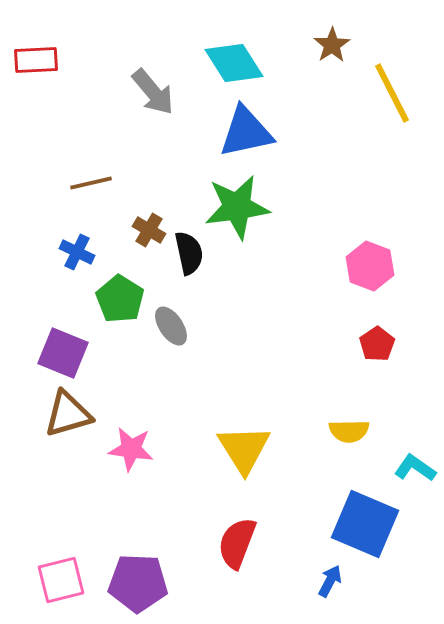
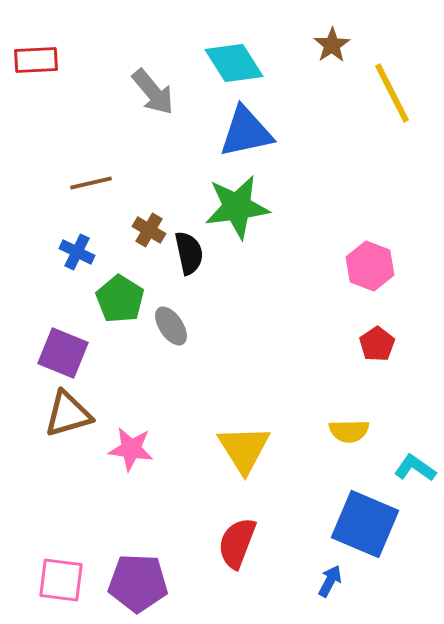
pink square: rotated 21 degrees clockwise
